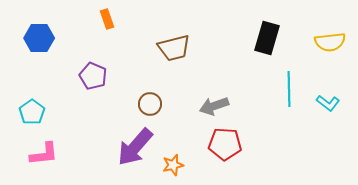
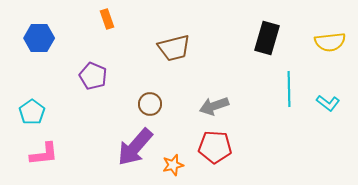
red pentagon: moved 10 px left, 3 px down
